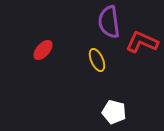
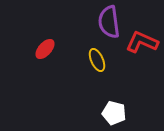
red ellipse: moved 2 px right, 1 px up
white pentagon: moved 1 px down
